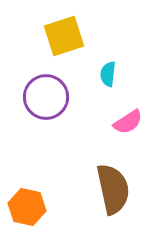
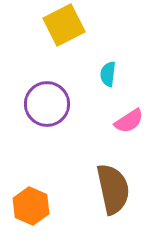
yellow square: moved 11 px up; rotated 9 degrees counterclockwise
purple circle: moved 1 px right, 7 px down
pink semicircle: moved 1 px right, 1 px up
orange hexagon: moved 4 px right, 1 px up; rotated 12 degrees clockwise
